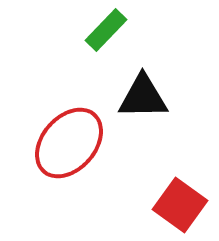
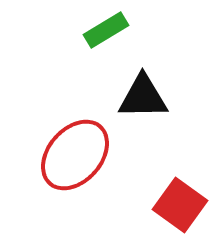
green rectangle: rotated 15 degrees clockwise
red ellipse: moved 6 px right, 12 px down
